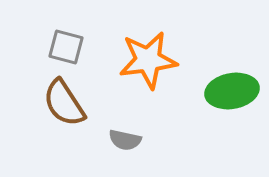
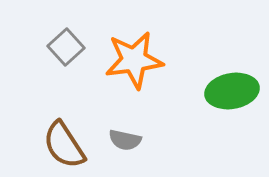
gray square: rotated 33 degrees clockwise
orange star: moved 14 px left
brown semicircle: moved 42 px down
